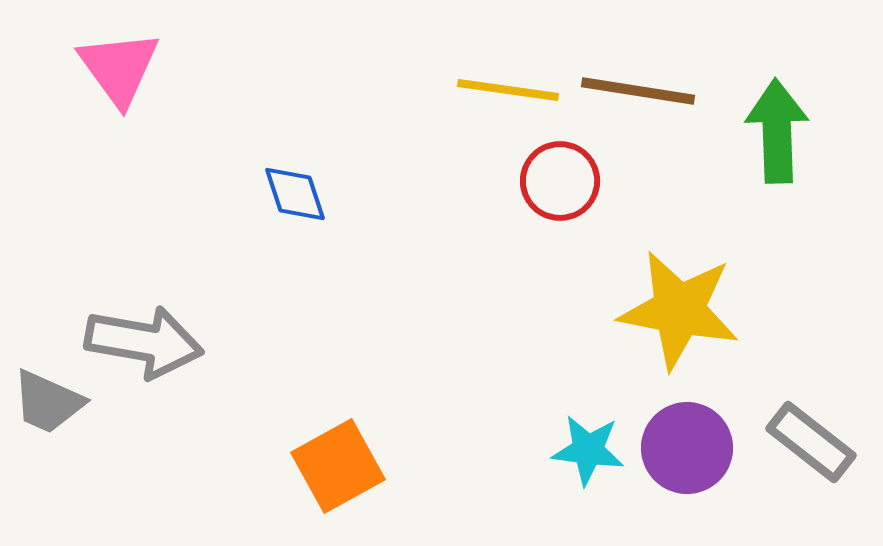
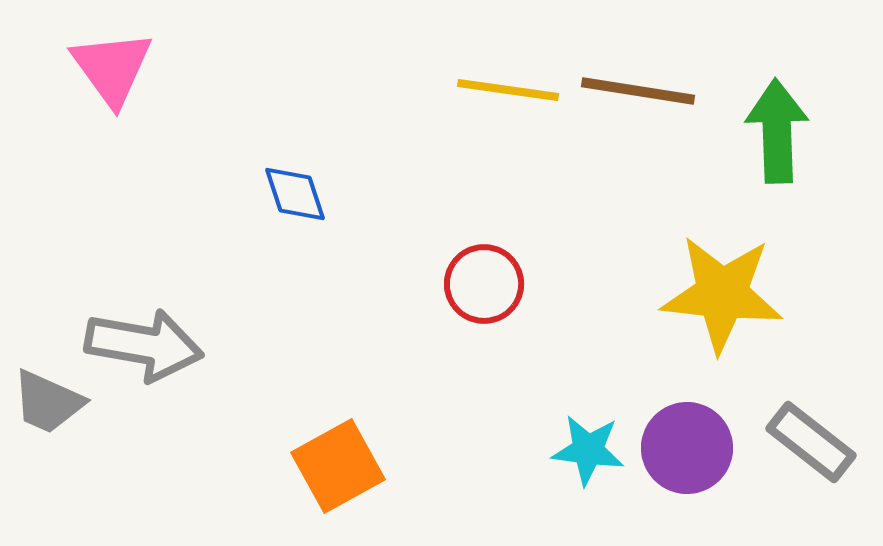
pink triangle: moved 7 px left
red circle: moved 76 px left, 103 px down
yellow star: moved 43 px right, 16 px up; rotated 5 degrees counterclockwise
gray arrow: moved 3 px down
